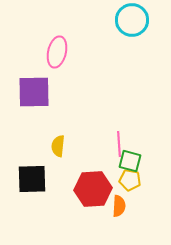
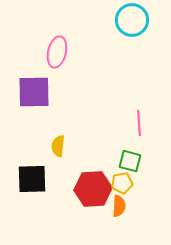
pink line: moved 20 px right, 21 px up
yellow pentagon: moved 8 px left, 3 px down; rotated 20 degrees counterclockwise
